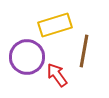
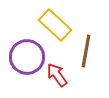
yellow rectangle: rotated 60 degrees clockwise
brown line: moved 2 px right
